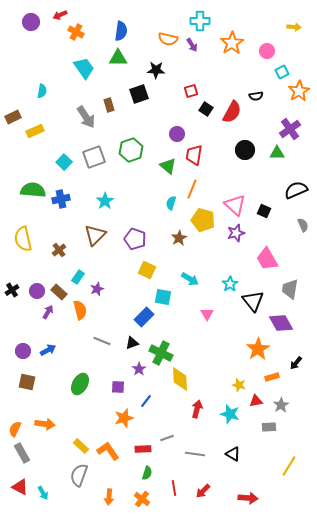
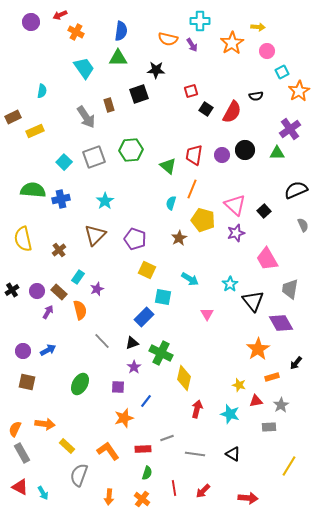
yellow arrow at (294, 27): moved 36 px left
purple circle at (177, 134): moved 45 px right, 21 px down
green hexagon at (131, 150): rotated 15 degrees clockwise
black square at (264, 211): rotated 24 degrees clockwise
gray line at (102, 341): rotated 24 degrees clockwise
purple star at (139, 369): moved 5 px left, 2 px up
yellow diamond at (180, 379): moved 4 px right, 1 px up; rotated 15 degrees clockwise
yellow rectangle at (81, 446): moved 14 px left
